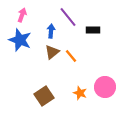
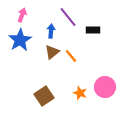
blue star: rotated 20 degrees clockwise
